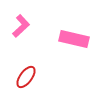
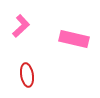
red ellipse: moved 1 px right, 2 px up; rotated 45 degrees counterclockwise
